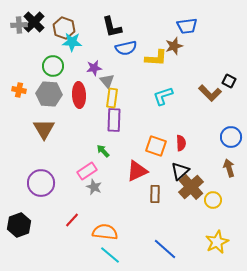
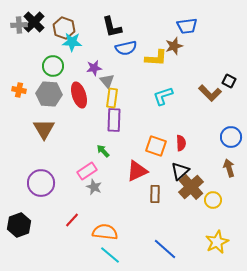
red ellipse: rotated 15 degrees counterclockwise
